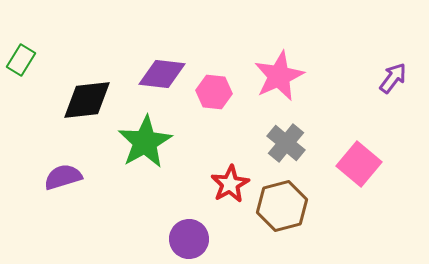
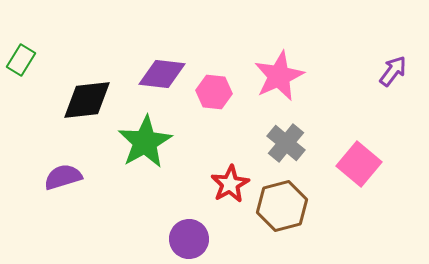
purple arrow: moved 7 px up
